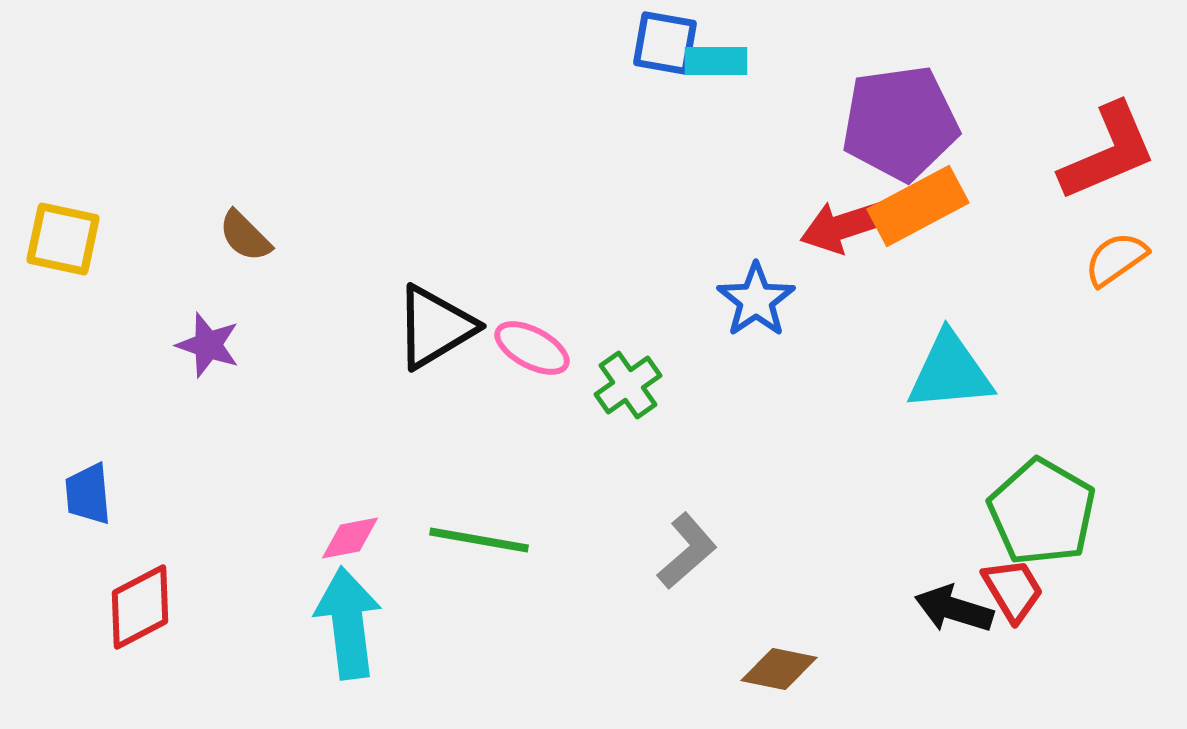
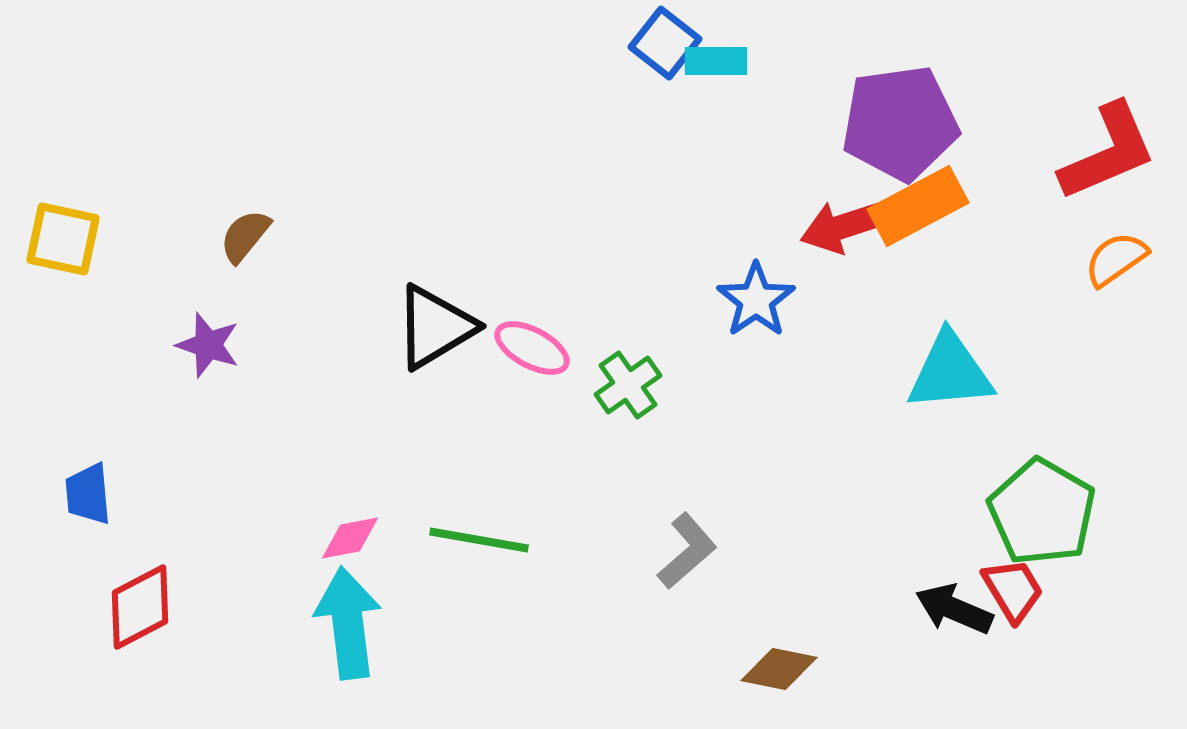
blue square: rotated 28 degrees clockwise
brown semicircle: rotated 84 degrees clockwise
black arrow: rotated 6 degrees clockwise
